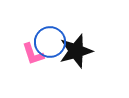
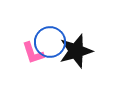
pink L-shape: moved 1 px up
